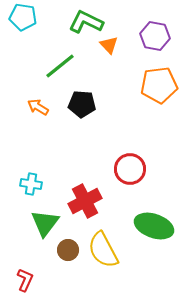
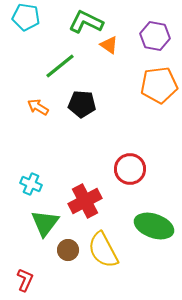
cyan pentagon: moved 3 px right
orange triangle: rotated 12 degrees counterclockwise
cyan cross: rotated 15 degrees clockwise
